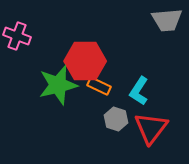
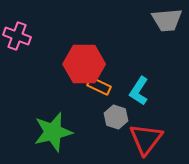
red hexagon: moved 1 px left, 3 px down
green star: moved 5 px left, 47 px down
gray hexagon: moved 2 px up
red triangle: moved 5 px left, 11 px down
